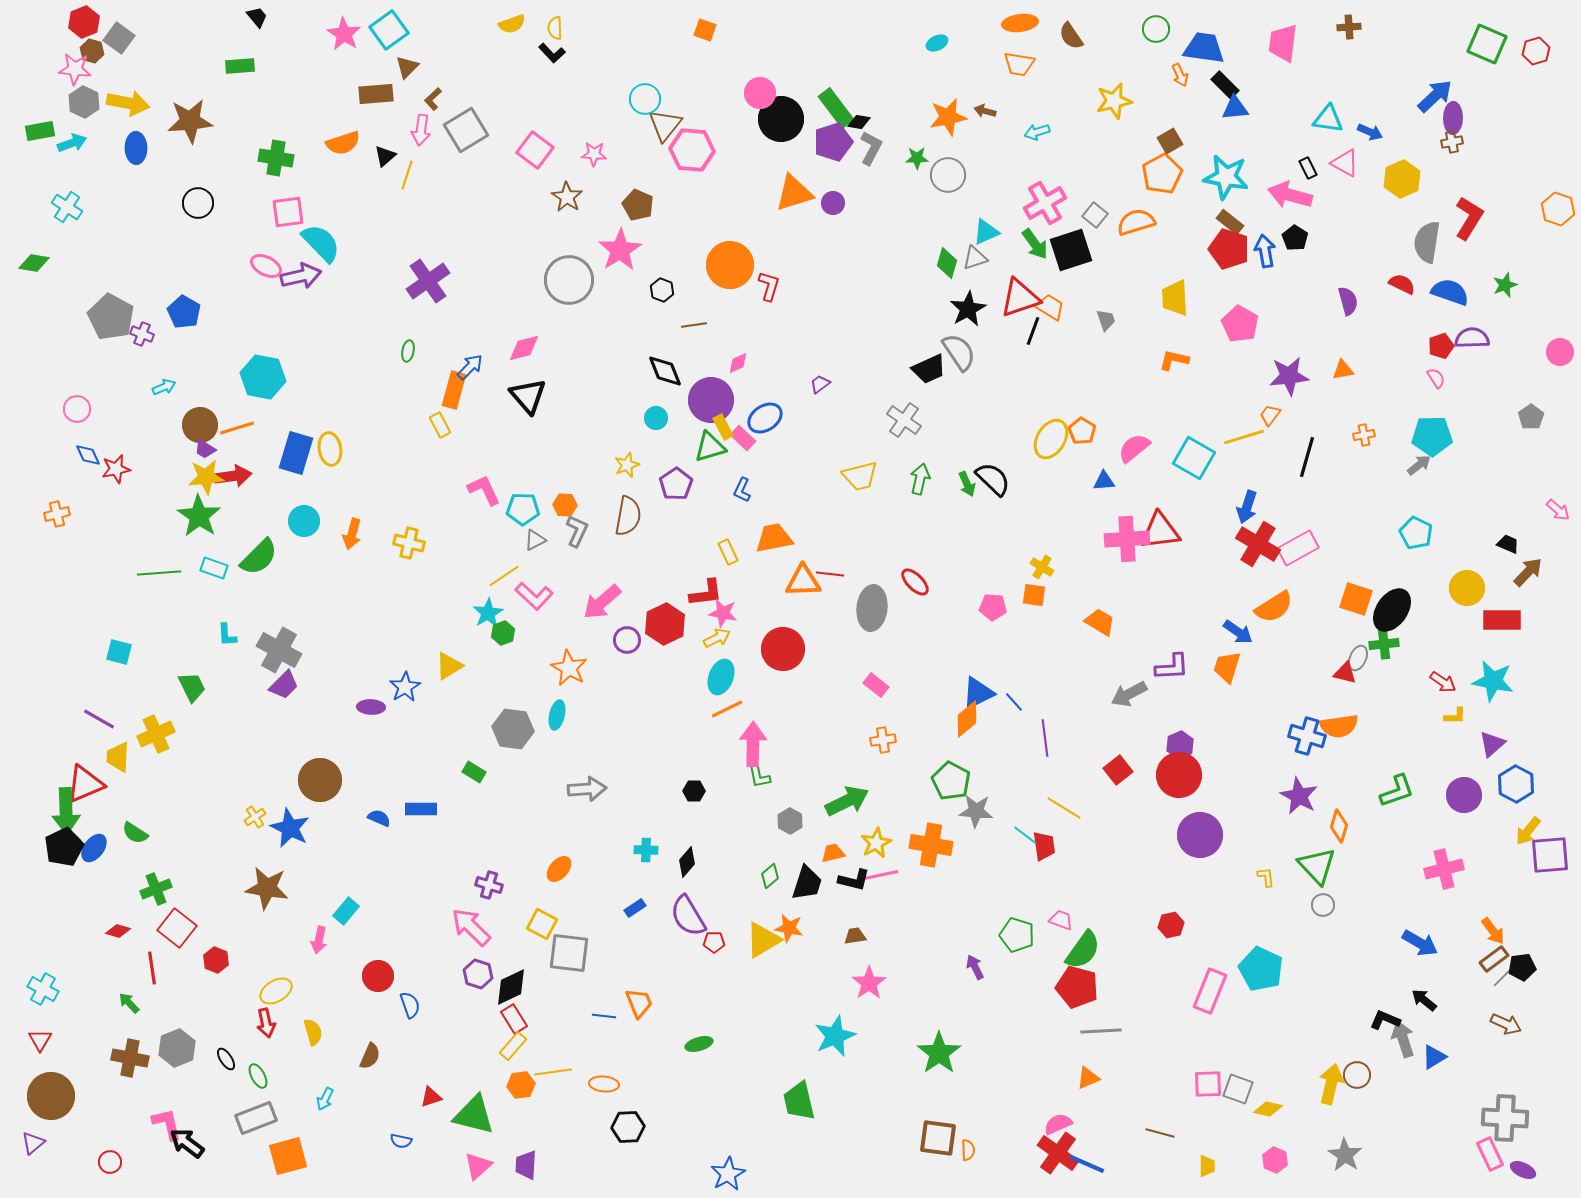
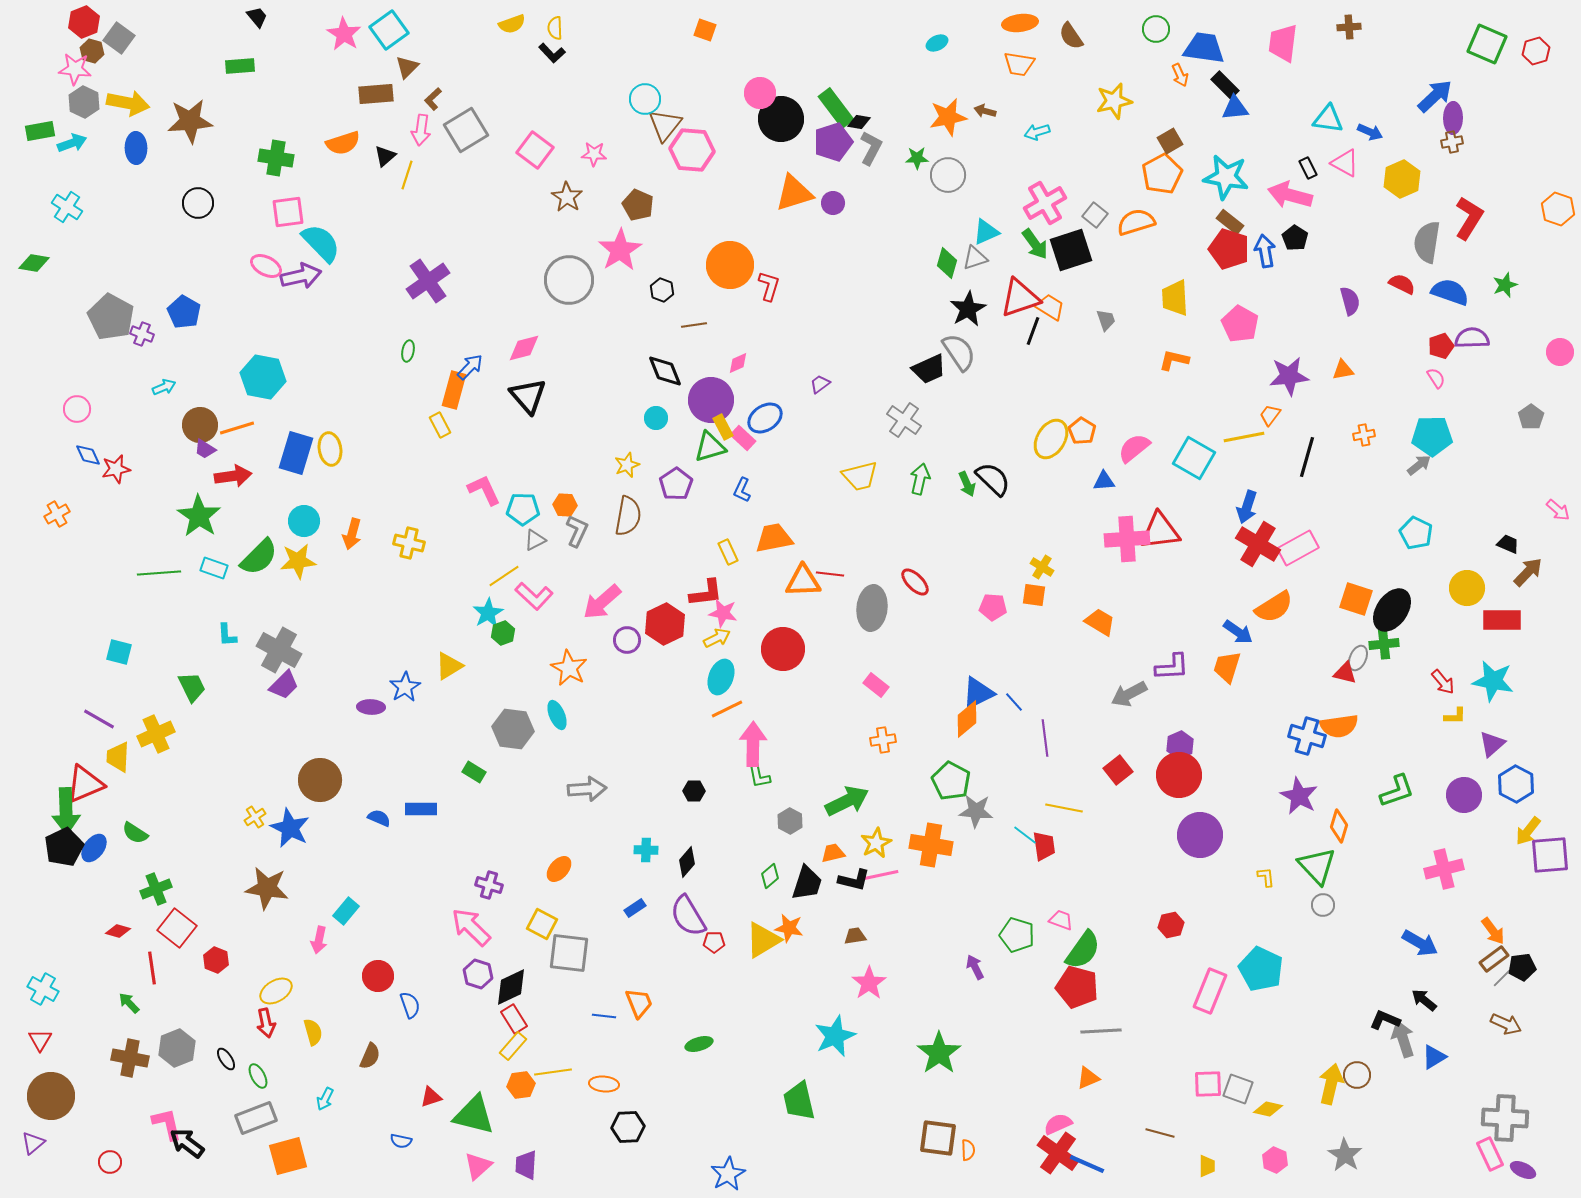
purple semicircle at (1348, 301): moved 2 px right
yellow line at (1244, 437): rotated 6 degrees clockwise
yellow star at (206, 477): moved 92 px right, 84 px down
orange cross at (57, 514): rotated 15 degrees counterclockwise
red arrow at (1443, 682): rotated 16 degrees clockwise
cyan ellipse at (557, 715): rotated 36 degrees counterclockwise
yellow line at (1064, 808): rotated 21 degrees counterclockwise
